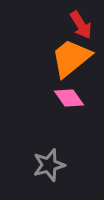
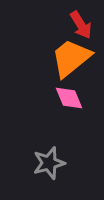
pink diamond: rotated 12 degrees clockwise
gray star: moved 2 px up
